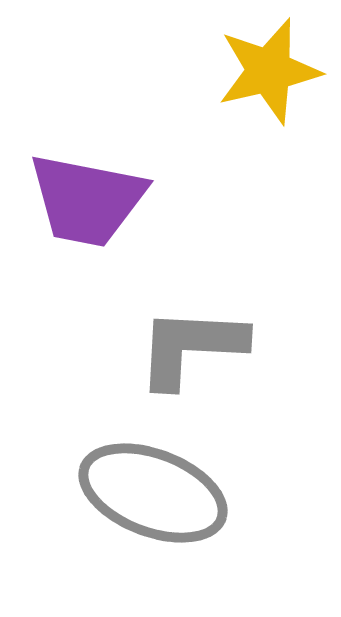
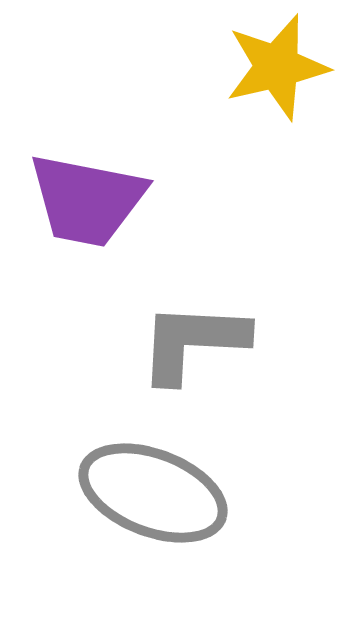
yellow star: moved 8 px right, 4 px up
gray L-shape: moved 2 px right, 5 px up
